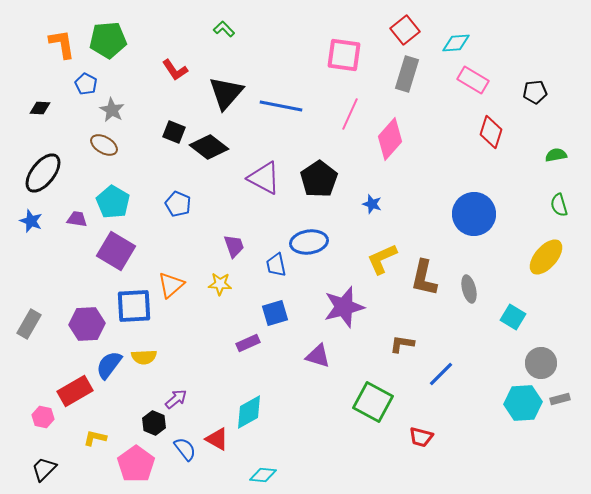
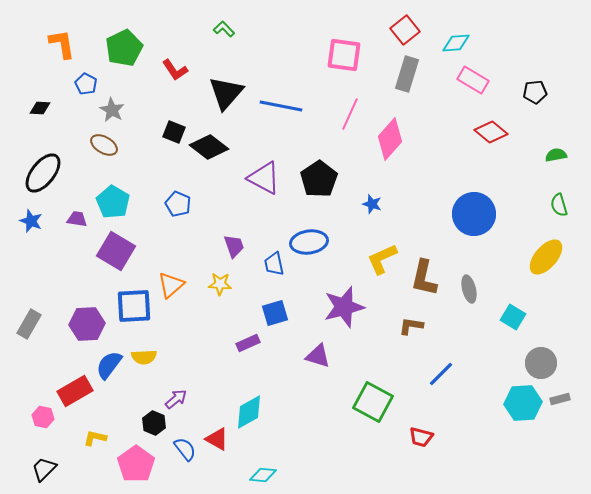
green pentagon at (108, 40): moved 16 px right, 8 px down; rotated 21 degrees counterclockwise
red diamond at (491, 132): rotated 68 degrees counterclockwise
blue trapezoid at (276, 265): moved 2 px left, 1 px up
brown L-shape at (402, 344): moved 9 px right, 18 px up
